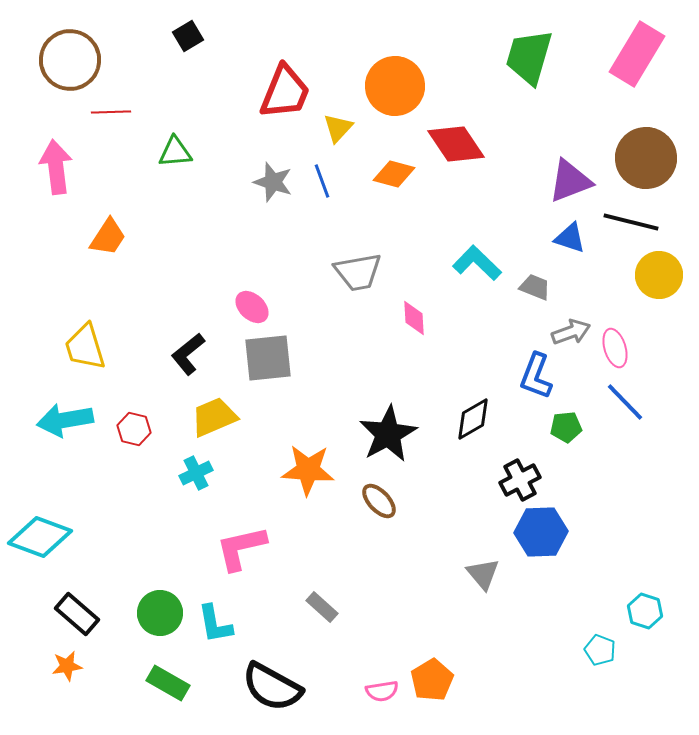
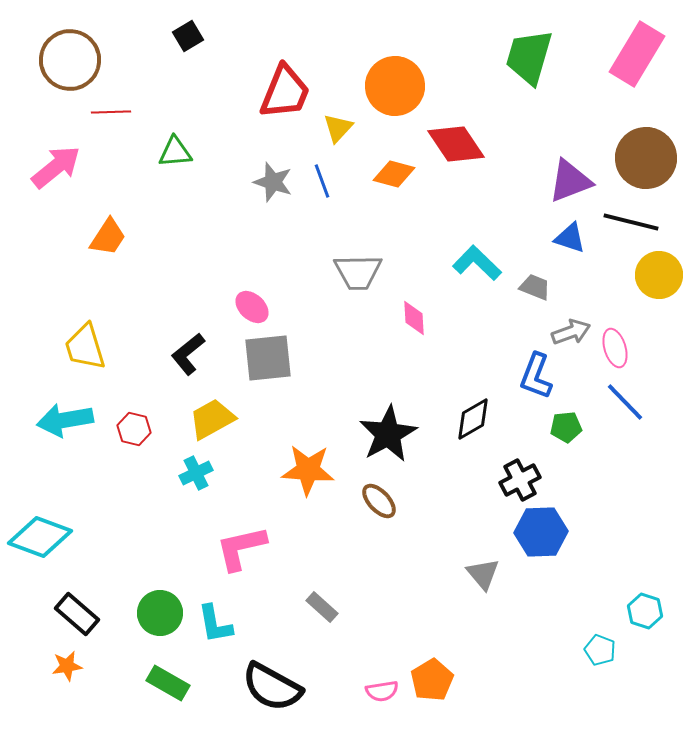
pink arrow at (56, 167): rotated 58 degrees clockwise
gray trapezoid at (358, 272): rotated 9 degrees clockwise
yellow trapezoid at (214, 417): moved 2 px left, 2 px down; rotated 6 degrees counterclockwise
